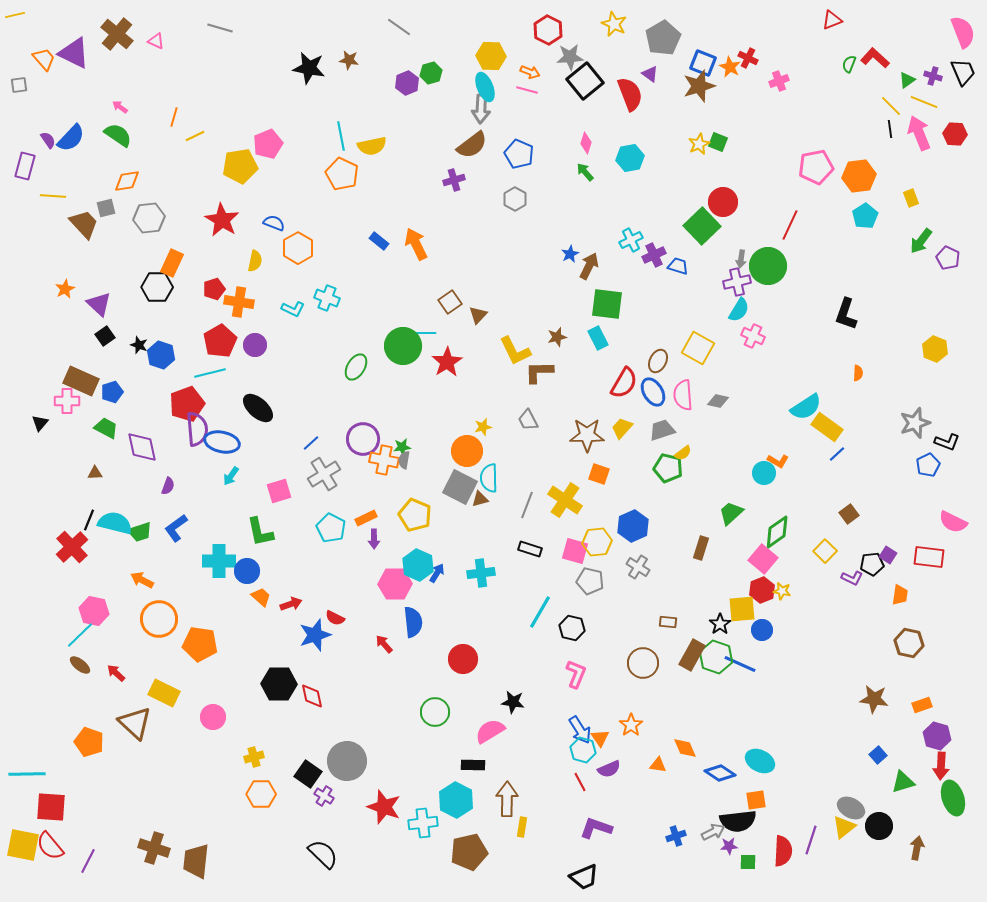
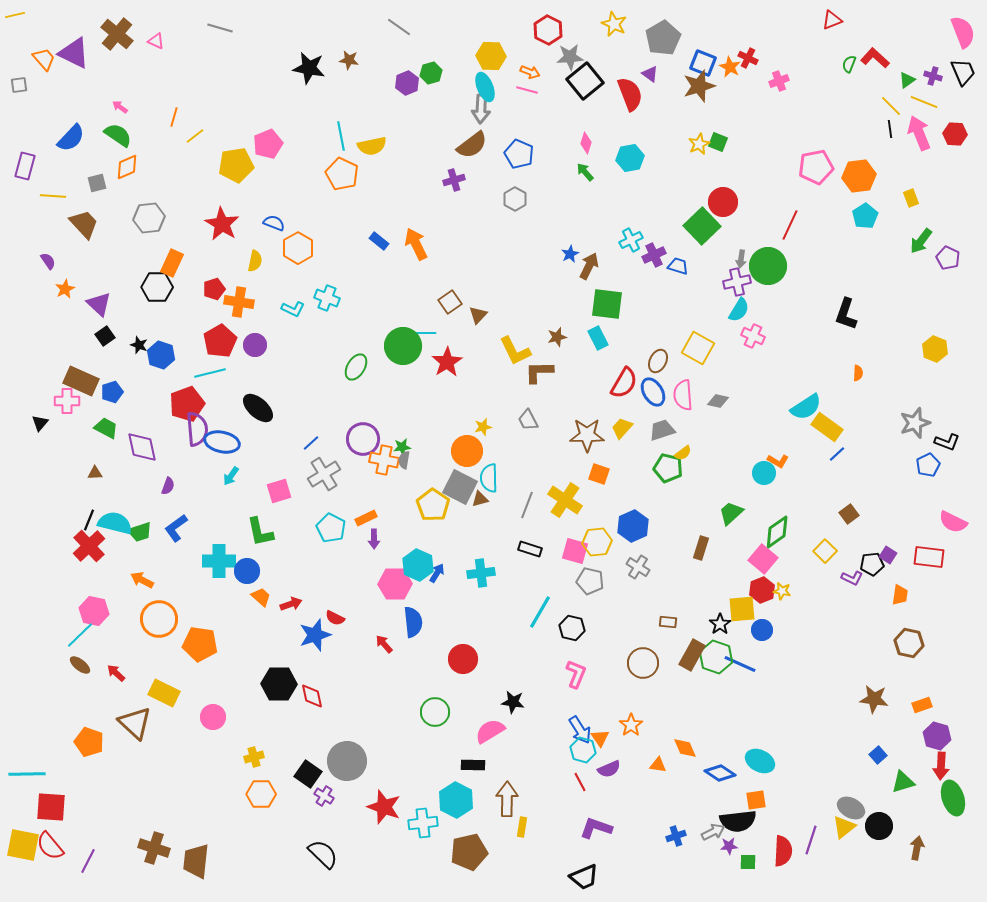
yellow line at (195, 136): rotated 12 degrees counterclockwise
purple semicircle at (48, 140): moved 121 px down
yellow pentagon at (240, 166): moved 4 px left, 1 px up
orange diamond at (127, 181): moved 14 px up; rotated 16 degrees counterclockwise
gray square at (106, 208): moved 9 px left, 25 px up
red star at (222, 220): moved 4 px down
yellow pentagon at (415, 515): moved 18 px right, 10 px up; rotated 12 degrees clockwise
red cross at (72, 547): moved 17 px right, 1 px up
